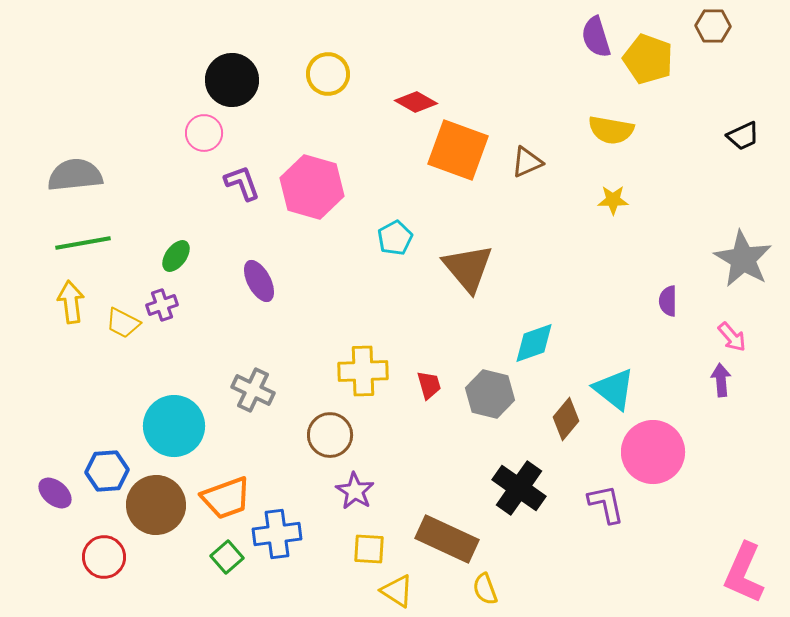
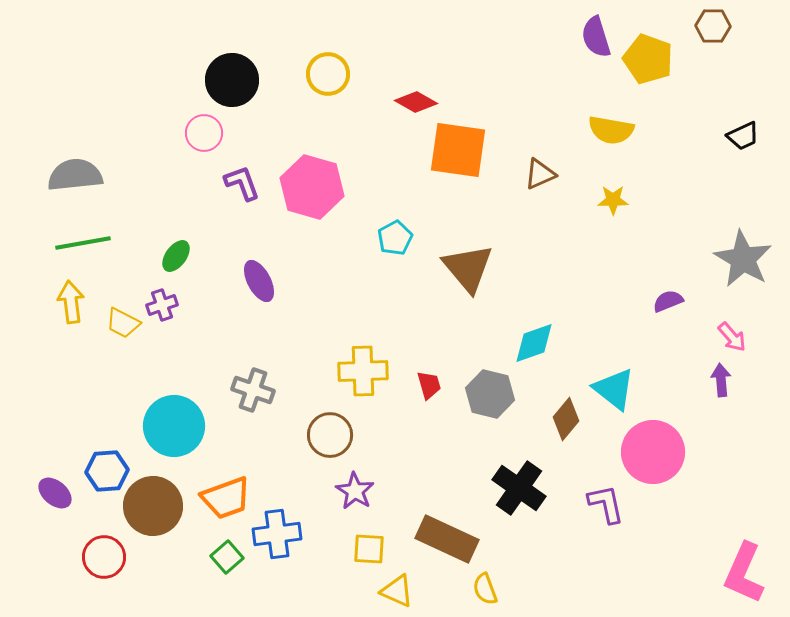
orange square at (458, 150): rotated 12 degrees counterclockwise
brown triangle at (527, 162): moved 13 px right, 12 px down
purple semicircle at (668, 301): rotated 68 degrees clockwise
gray cross at (253, 390): rotated 6 degrees counterclockwise
brown circle at (156, 505): moved 3 px left, 1 px down
yellow triangle at (397, 591): rotated 9 degrees counterclockwise
